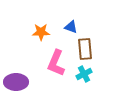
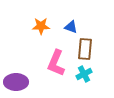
orange star: moved 6 px up
brown rectangle: rotated 10 degrees clockwise
